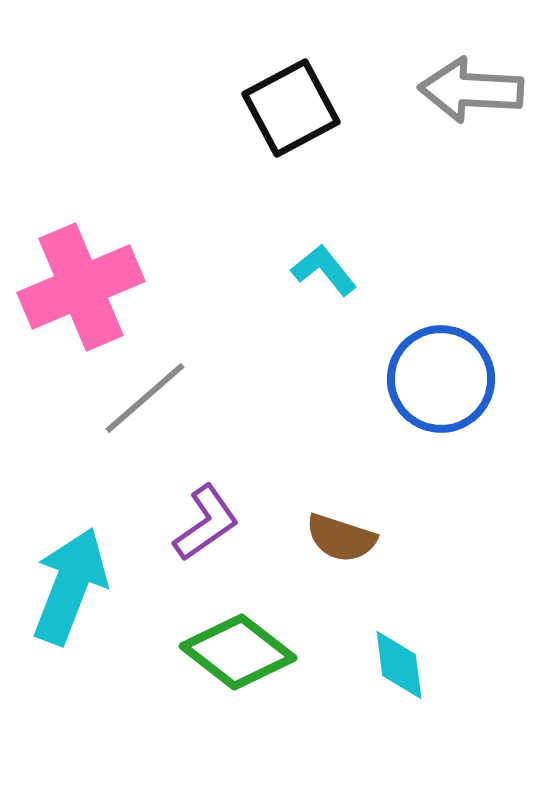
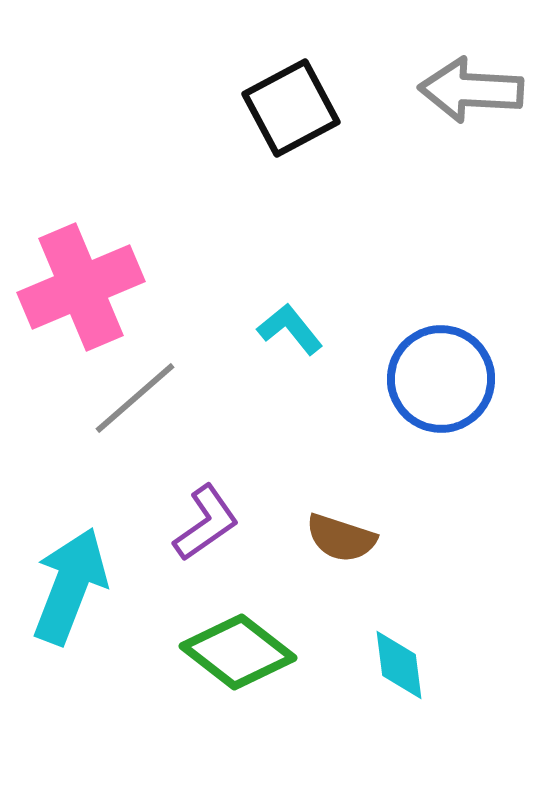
cyan L-shape: moved 34 px left, 59 px down
gray line: moved 10 px left
